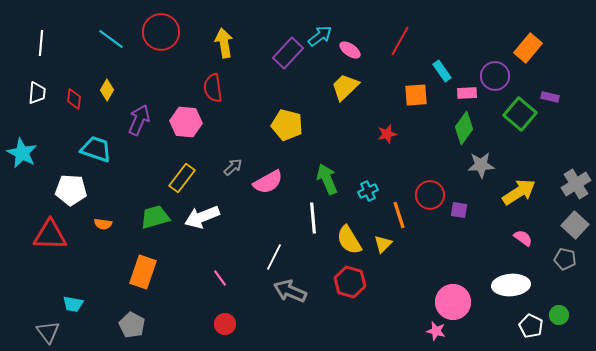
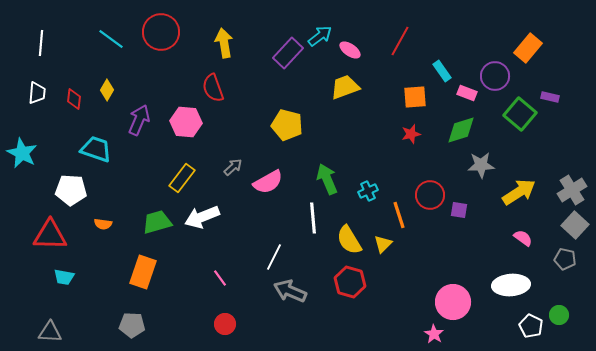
yellow trapezoid at (345, 87): rotated 24 degrees clockwise
red semicircle at (213, 88): rotated 12 degrees counterclockwise
pink rectangle at (467, 93): rotated 24 degrees clockwise
orange square at (416, 95): moved 1 px left, 2 px down
green diamond at (464, 128): moved 3 px left, 2 px down; rotated 36 degrees clockwise
red star at (387, 134): moved 24 px right
gray cross at (576, 184): moved 4 px left, 6 px down
green trapezoid at (155, 217): moved 2 px right, 5 px down
cyan trapezoid at (73, 304): moved 9 px left, 27 px up
gray pentagon at (132, 325): rotated 25 degrees counterclockwise
pink star at (436, 331): moved 2 px left, 3 px down; rotated 18 degrees clockwise
gray triangle at (48, 332): moved 2 px right; rotated 50 degrees counterclockwise
